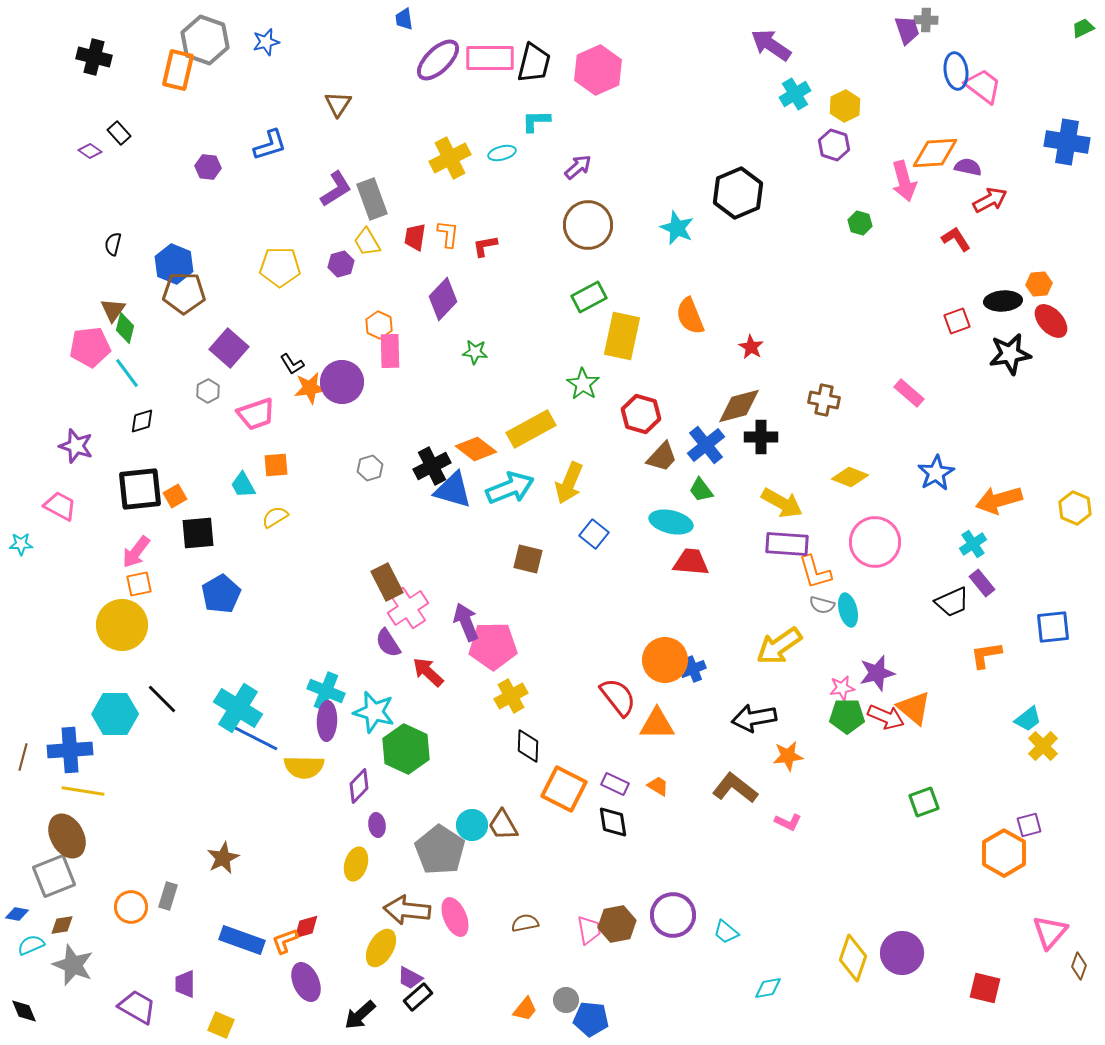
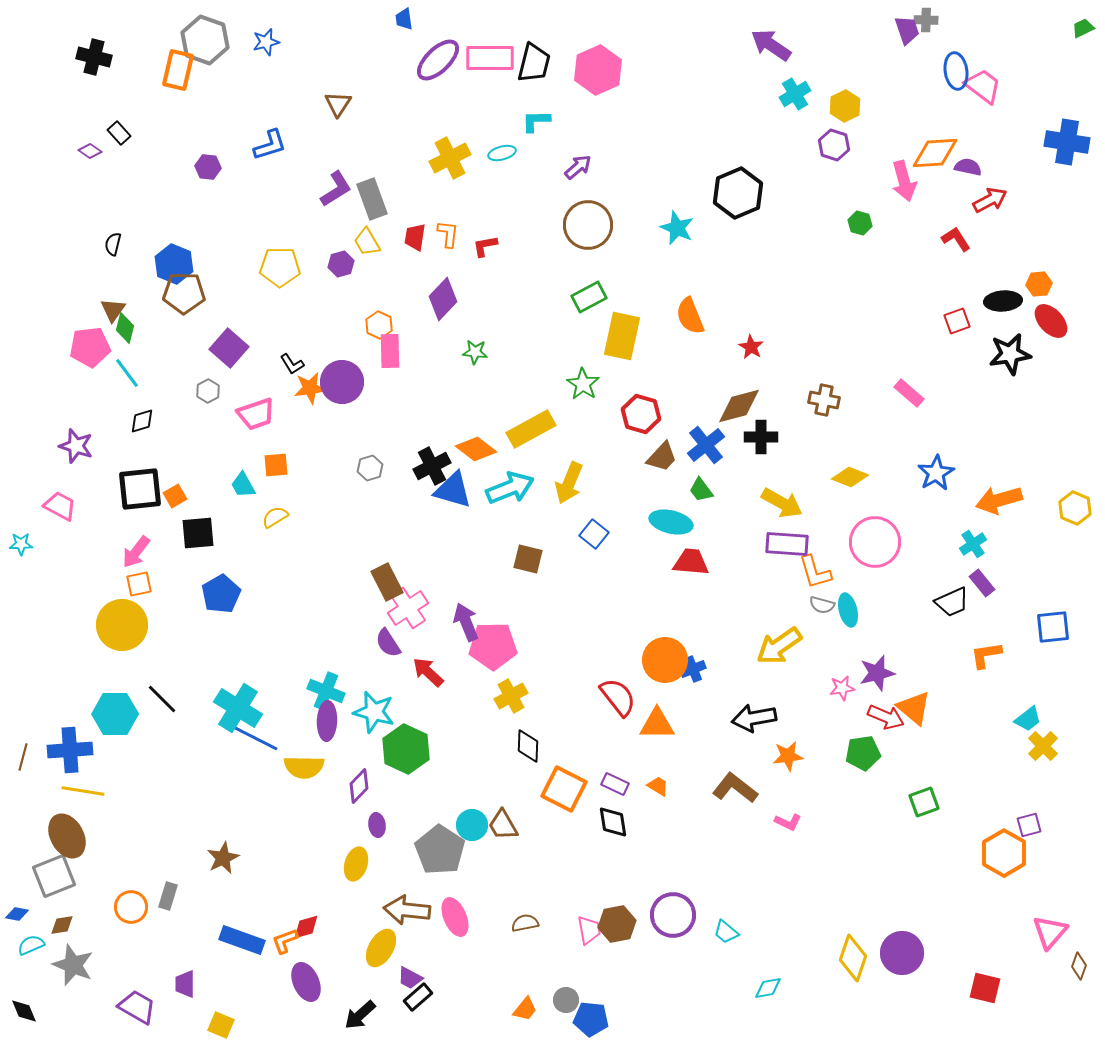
green pentagon at (847, 716): moved 16 px right, 37 px down; rotated 8 degrees counterclockwise
